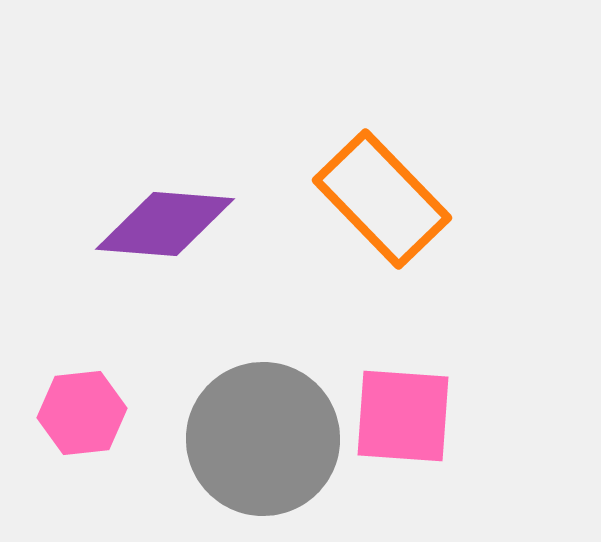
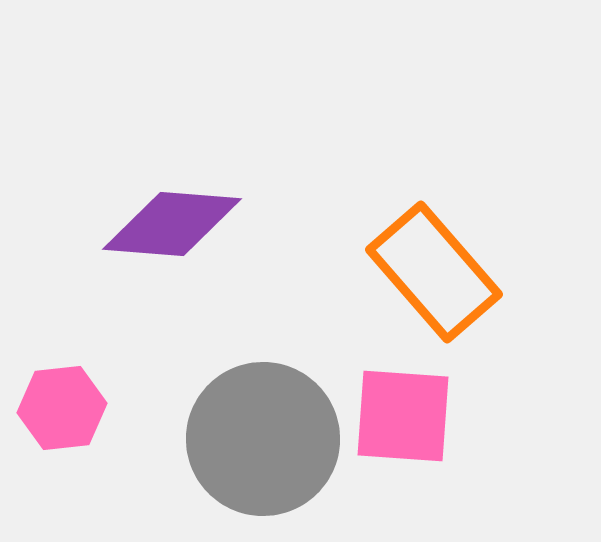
orange rectangle: moved 52 px right, 73 px down; rotated 3 degrees clockwise
purple diamond: moved 7 px right
pink hexagon: moved 20 px left, 5 px up
